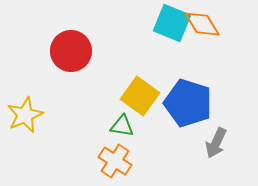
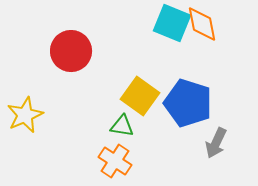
orange diamond: rotated 21 degrees clockwise
